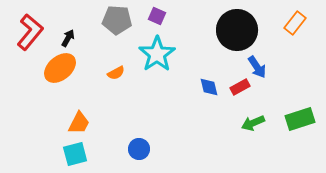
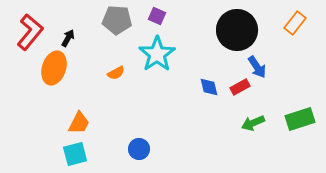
orange ellipse: moved 6 px left; rotated 32 degrees counterclockwise
